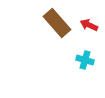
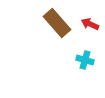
red arrow: moved 1 px right, 1 px up
